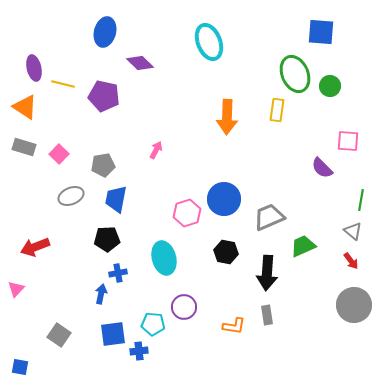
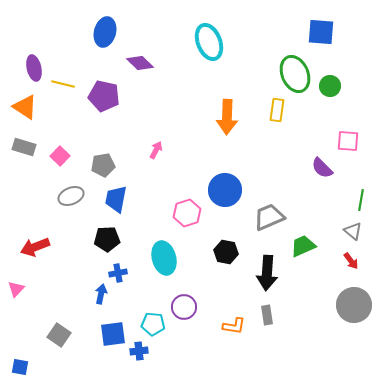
pink square at (59, 154): moved 1 px right, 2 px down
blue circle at (224, 199): moved 1 px right, 9 px up
